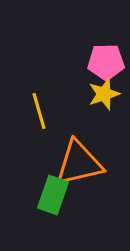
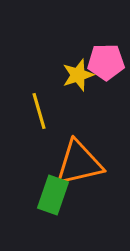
yellow star: moved 26 px left, 19 px up
